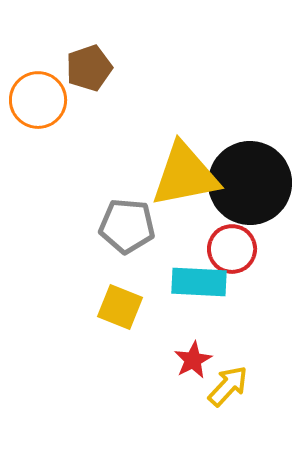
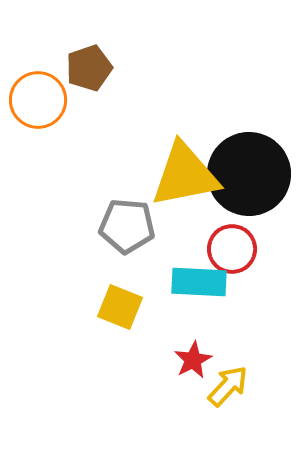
black circle: moved 1 px left, 9 px up
